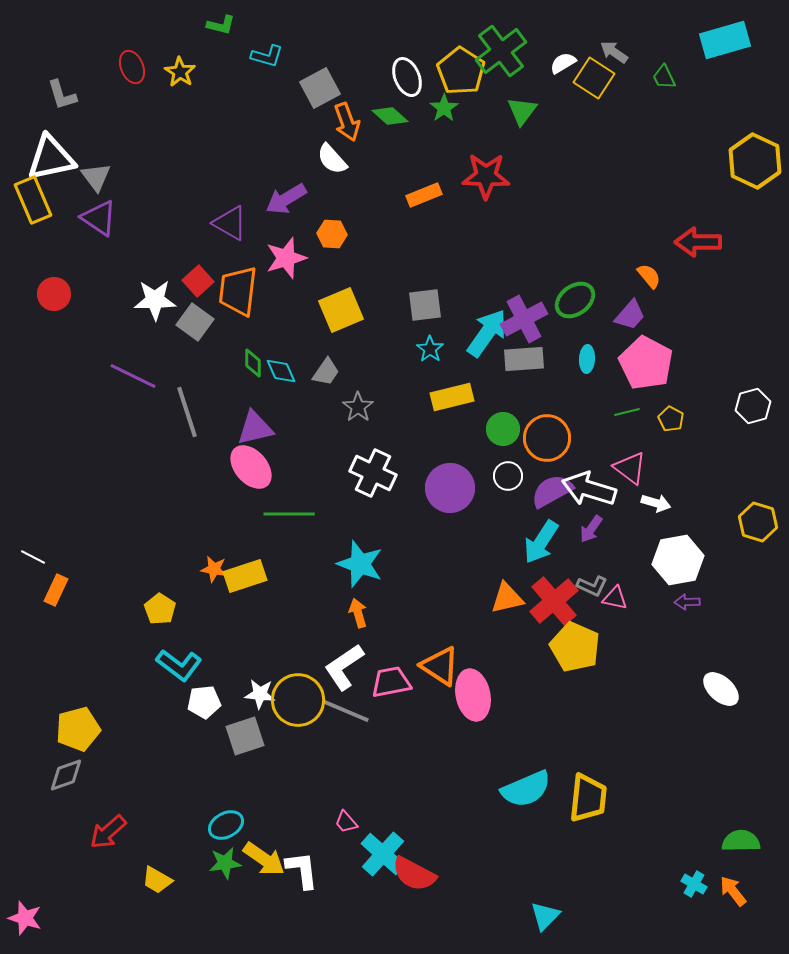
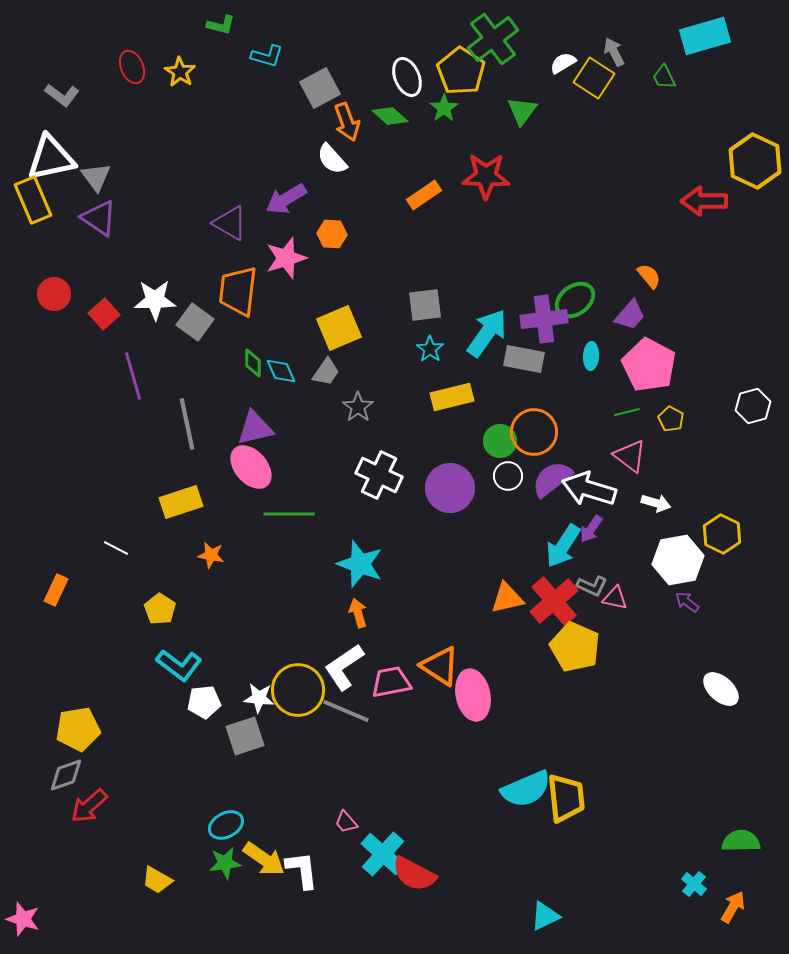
cyan rectangle at (725, 40): moved 20 px left, 4 px up
green cross at (501, 51): moved 8 px left, 12 px up
gray arrow at (614, 52): rotated 28 degrees clockwise
gray L-shape at (62, 95): rotated 36 degrees counterclockwise
orange rectangle at (424, 195): rotated 12 degrees counterclockwise
red arrow at (698, 242): moved 6 px right, 41 px up
red square at (198, 281): moved 94 px left, 33 px down
yellow square at (341, 310): moved 2 px left, 18 px down
purple cross at (524, 319): moved 20 px right; rotated 21 degrees clockwise
gray rectangle at (524, 359): rotated 15 degrees clockwise
cyan ellipse at (587, 359): moved 4 px right, 3 px up
pink pentagon at (646, 363): moved 3 px right, 2 px down
purple line at (133, 376): rotated 48 degrees clockwise
gray line at (187, 412): moved 12 px down; rotated 6 degrees clockwise
green circle at (503, 429): moved 3 px left, 12 px down
orange circle at (547, 438): moved 13 px left, 6 px up
pink triangle at (630, 468): moved 12 px up
white cross at (373, 473): moved 6 px right, 2 px down
purple semicircle at (552, 491): moved 12 px up; rotated 9 degrees counterclockwise
yellow hexagon at (758, 522): moved 36 px left, 12 px down; rotated 9 degrees clockwise
cyan arrow at (541, 542): moved 22 px right, 4 px down
white line at (33, 557): moved 83 px right, 9 px up
orange star at (214, 569): moved 3 px left, 14 px up
yellow rectangle at (245, 576): moved 64 px left, 74 px up
purple arrow at (687, 602): rotated 40 degrees clockwise
white star at (260, 694): moved 1 px left, 4 px down
yellow circle at (298, 700): moved 10 px up
yellow pentagon at (78, 729): rotated 6 degrees clockwise
yellow trapezoid at (588, 798): moved 22 px left; rotated 12 degrees counterclockwise
red arrow at (108, 832): moved 19 px left, 26 px up
cyan cross at (694, 884): rotated 10 degrees clockwise
orange arrow at (733, 891): moved 16 px down; rotated 68 degrees clockwise
cyan triangle at (545, 916): rotated 20 degrees clockwise
pink star at (25, 918): moved 2 px left, 1 px down
